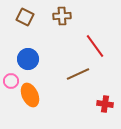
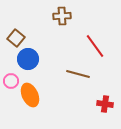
brown square: moved 9 px left, 21 px down; rotated 12 degrees clockwise
brown line: rotated 40 degrees clockwise
